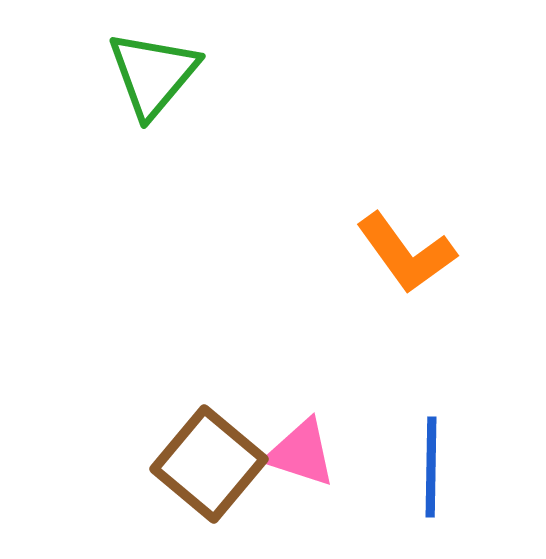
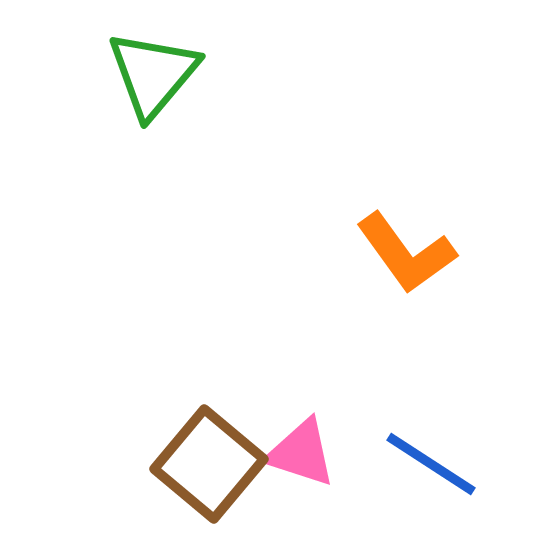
blue line: moved 3 px up; rotated 58 degrees counterclockwise
